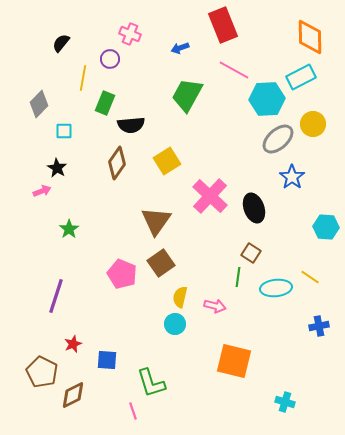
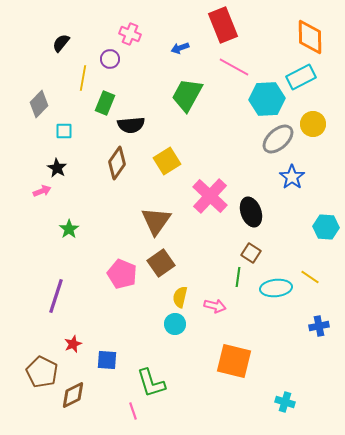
pink line at (234, 70): moved 3 px up
black ellipse at (254, 208): moved 3 px left, 4 px down
